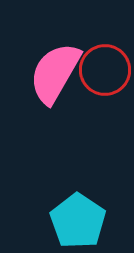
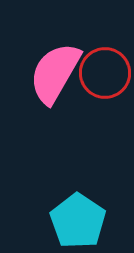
red circle: moved 3 px down
